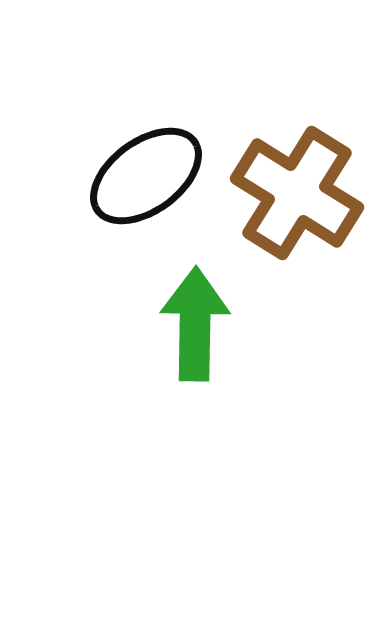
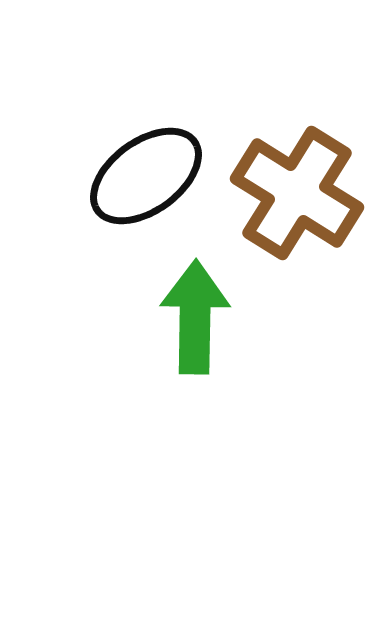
green arrow: moved 7 px up
